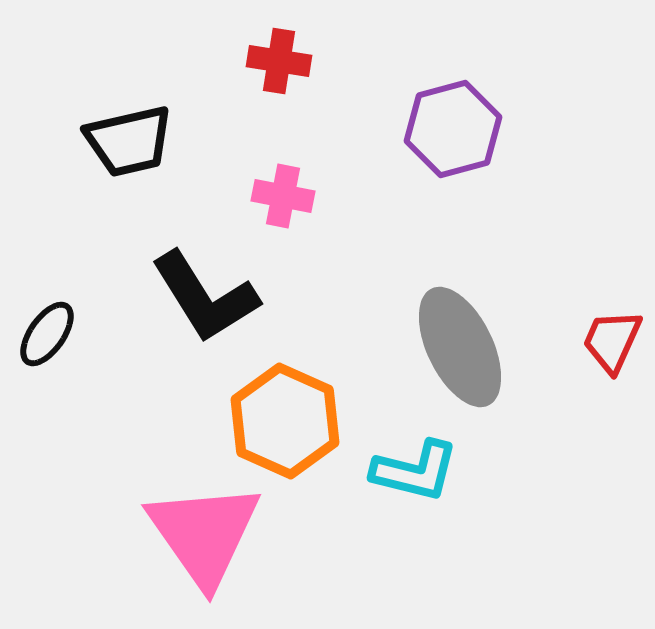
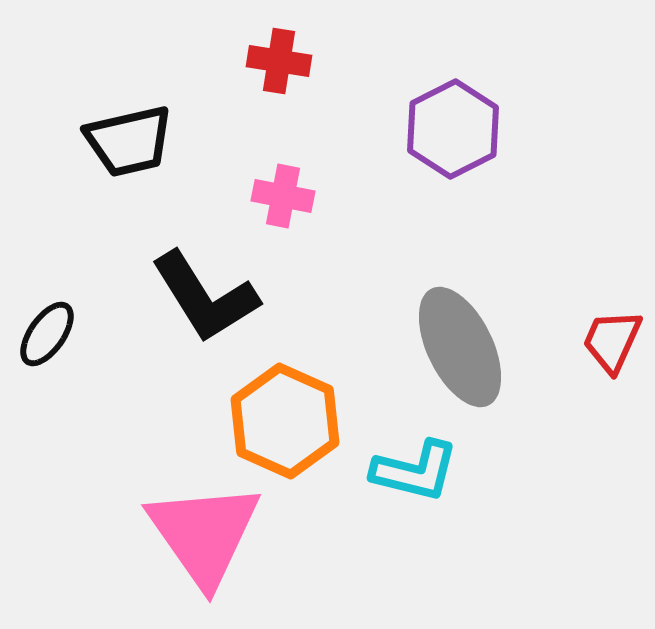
purple hexagon: rotated 12 degrees counterclockwise
